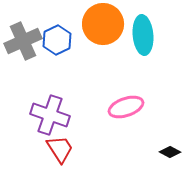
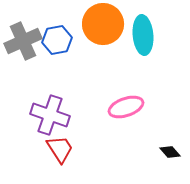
blue hexagon: rotated 16 degrees clockwise
black diamond: rotated 20 degrees clockwise
